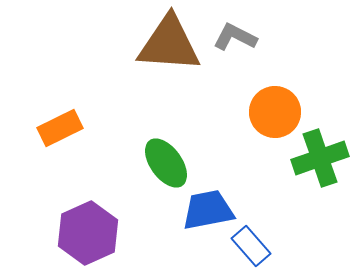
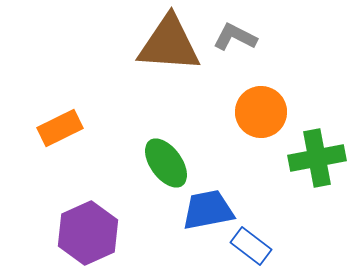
orange circle: moved 14 px left
green cross: moved 3 px left; rotated 8 degrees clockwise
blue rectangle: rotated 12 degrees counterclockwise
